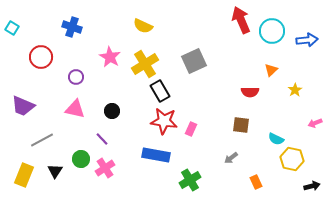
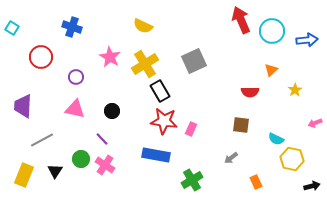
purple trapezoid: rotated 70 degrees clockwise
pink cross: moved 3 px up; rotated 24 degrees counterclockwise
green cross: moved 2 px right
